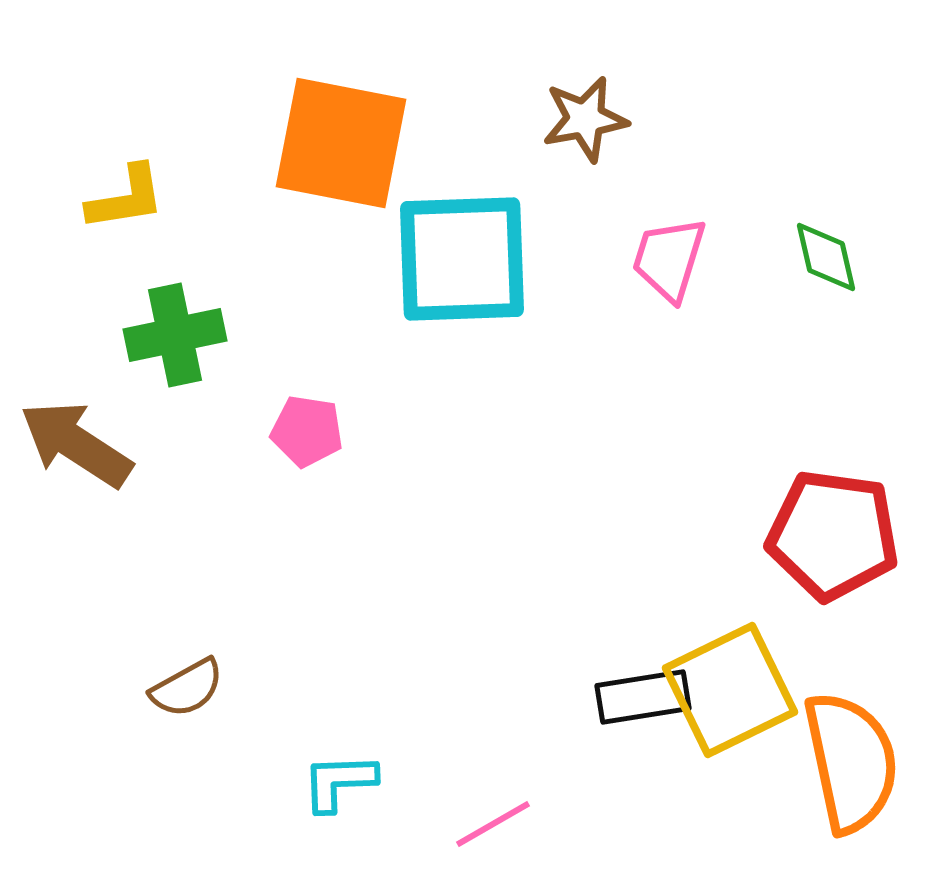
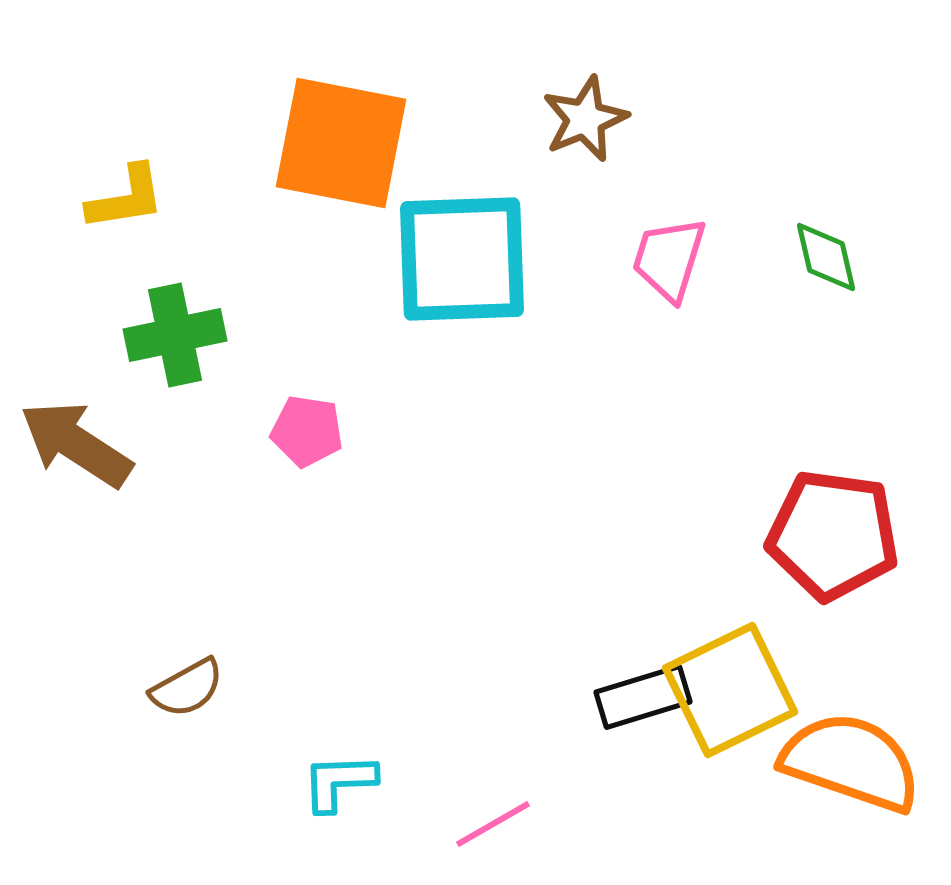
brown star: rotated 12 degrees counterclockwise
black rectangle: rotated 8 degrees counterclockwise
orange semicircle: rotated 59 degrees counterclockwise
